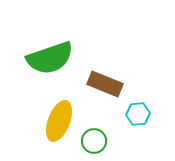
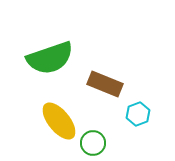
cyan hexagon: rotated 15 degrees counterclockwise
yellow ellipse: rotated 60 degrees counterclockwise
green circle: moved 1 px left, 2 px down
